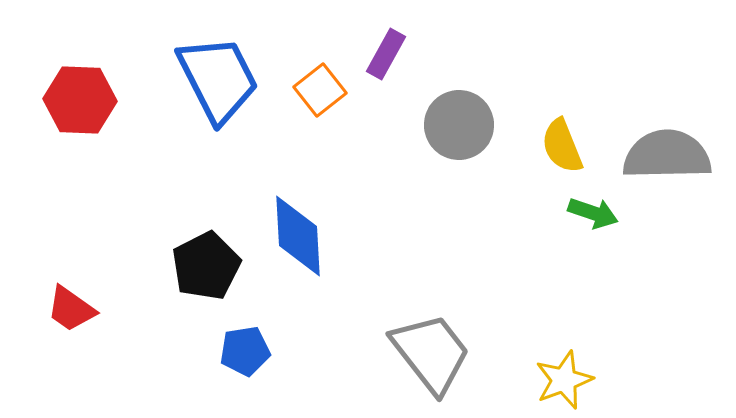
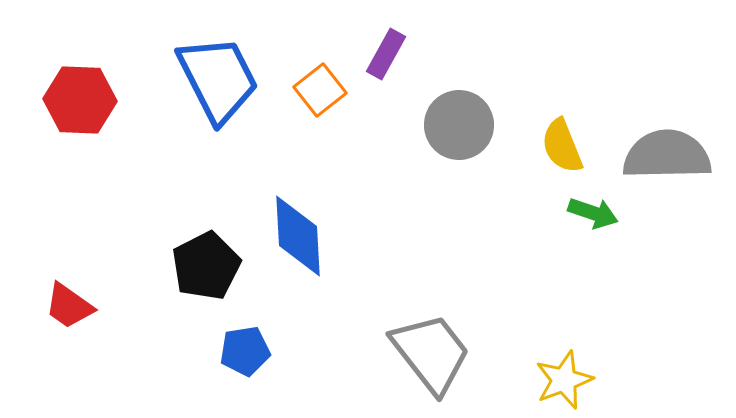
red trapezoid: moved 2 px left, 3 px up
